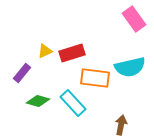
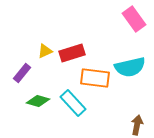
brown arrow: moved 16 px right
